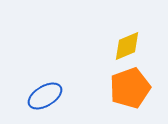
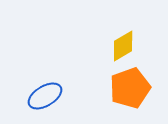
yellow diamond: moved 4 px left; rotated 8 degrees counterclockwise
